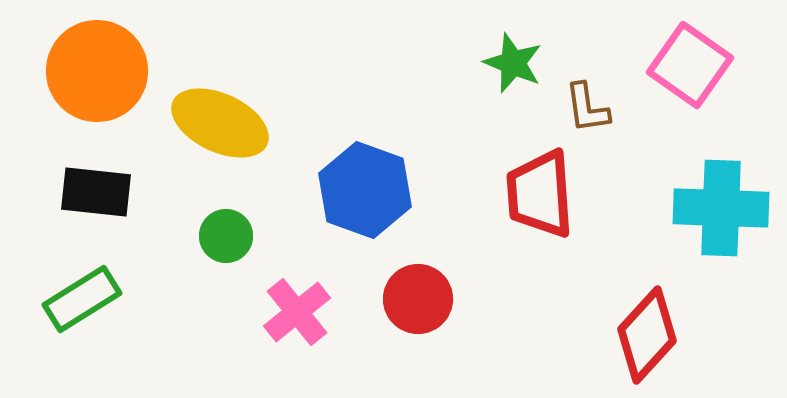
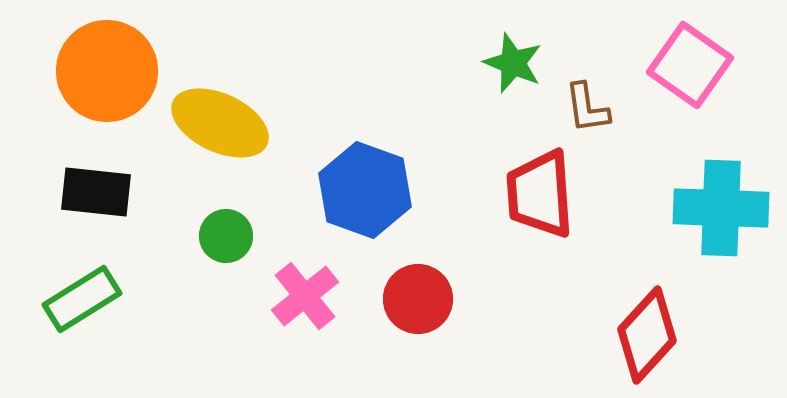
orange circle: moved 10 px right
pink cross: moved 8 px right, 16 px up
